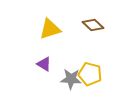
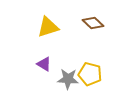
brown diamond: moved 2 px up
yellow triangle: moved 2 px left, 2 px up
gray star: moved 3 px left
